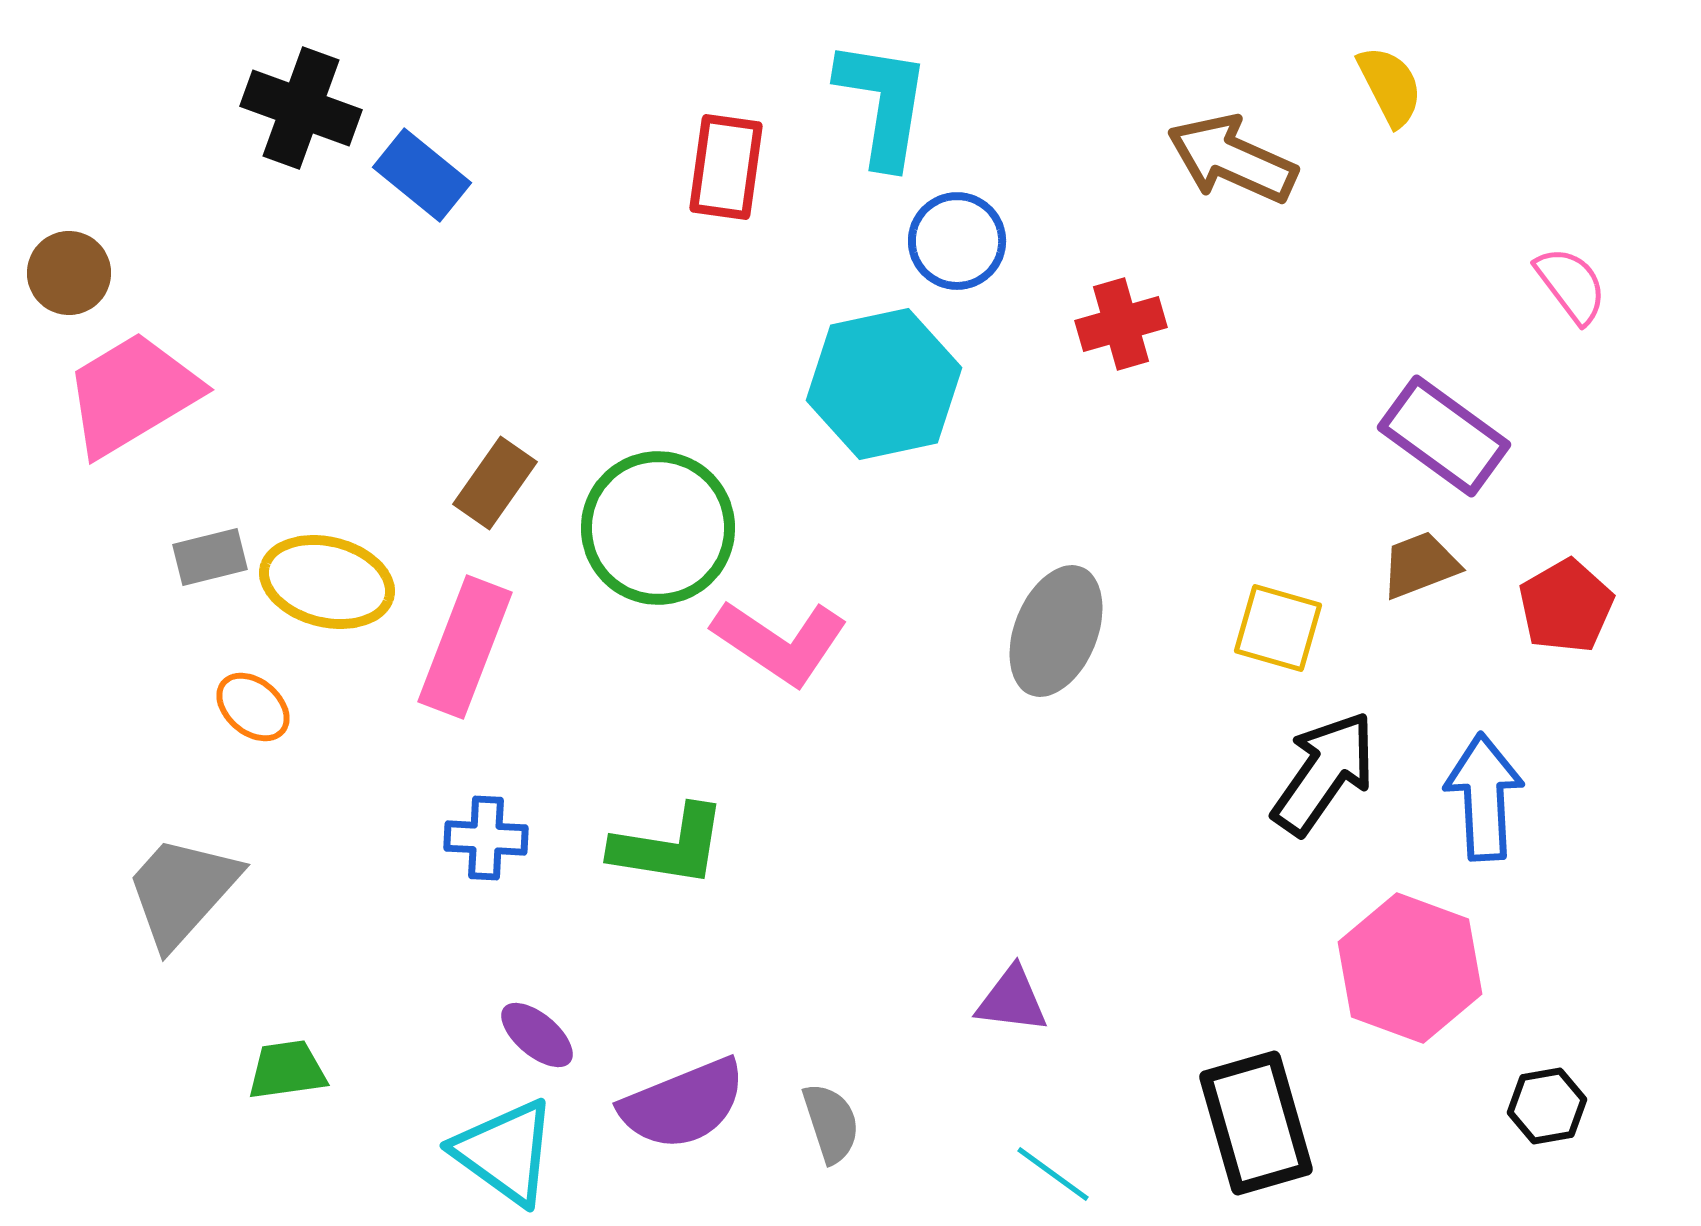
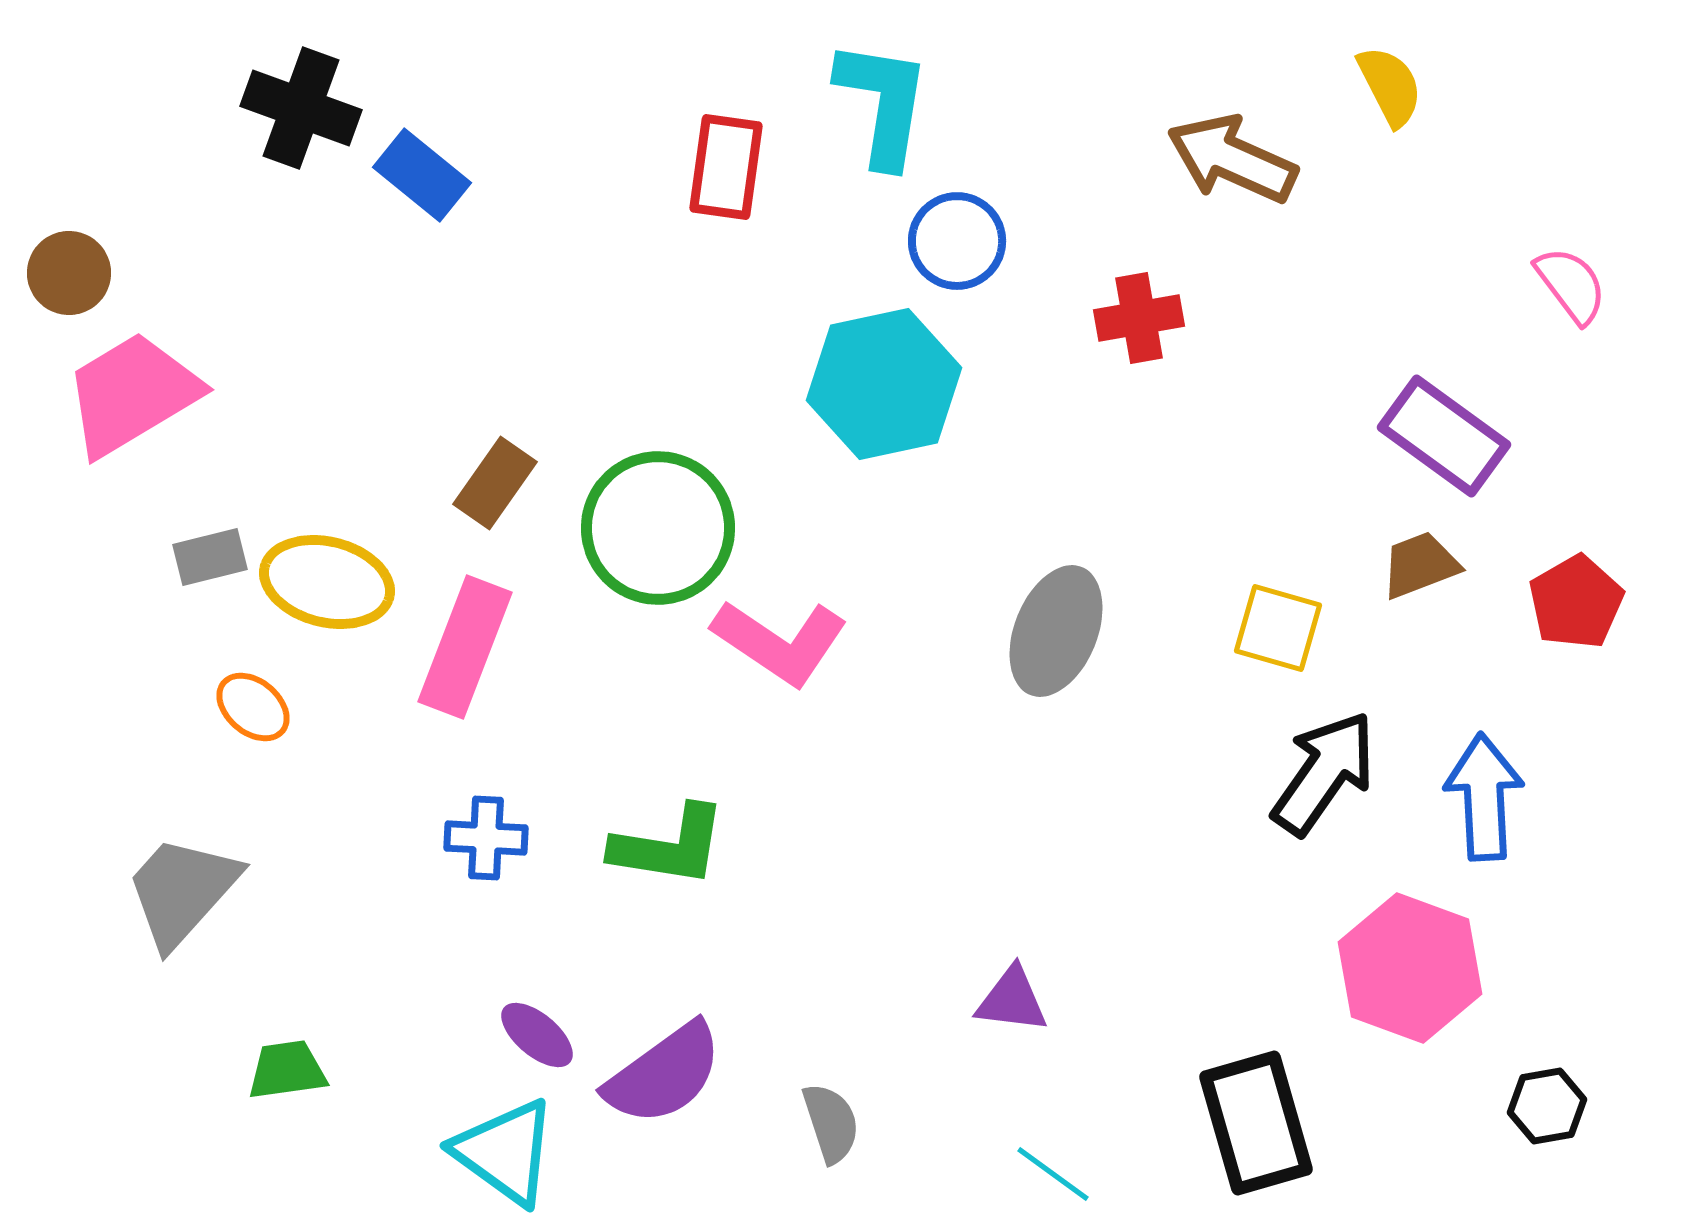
red cross: moved 18 px right, 6 px up; rotated 6 degrees clockwise
red pentagon: moved 10 px right, 4 px up
purple semicircle: moved 19 px left, 30 px up; rotated 14 degrees counterclockwise
